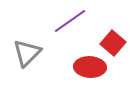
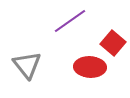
gray triangle: moved 12 px down; rotated 24 degrees counterclockwise
